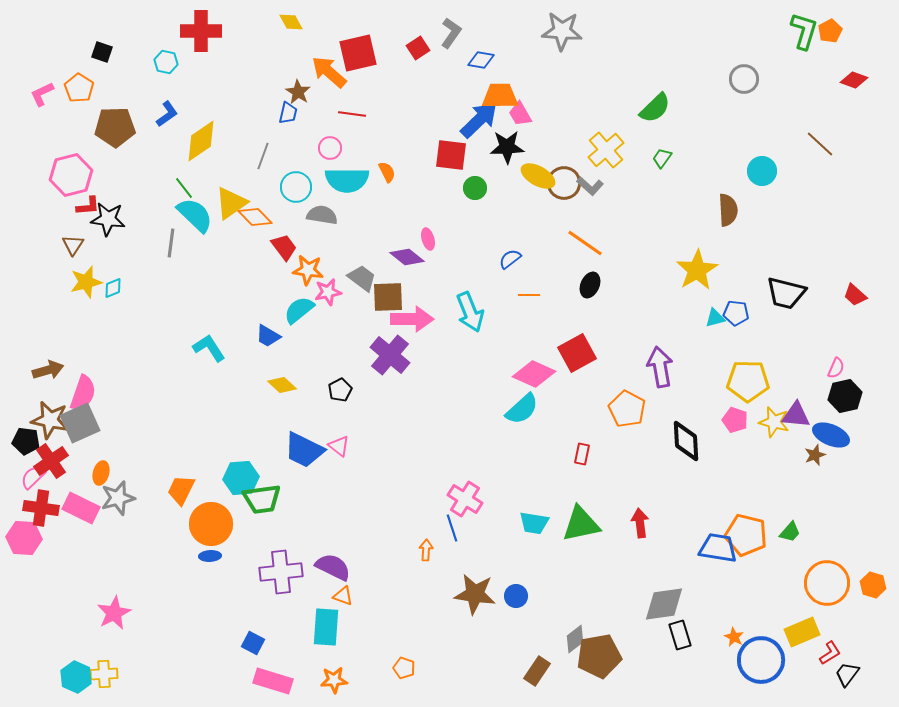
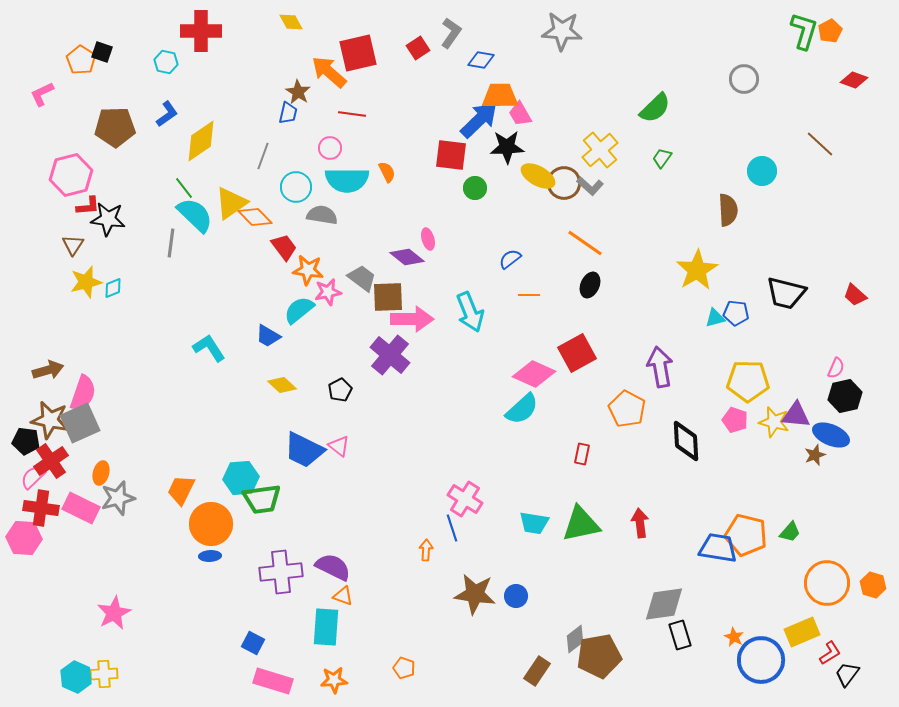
orange pentagon at (79, 88): moved 2 px right, 28 px up
yellow cross at (606, 150): moved 6 px left
